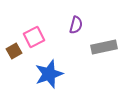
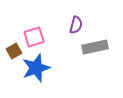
pink square: rotated 10 degrees clockwise
gray rectangle: moved 9 px left
blue star: moved 13 px left, 6 px up
